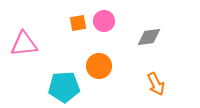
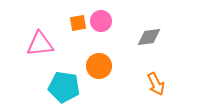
pink circle: moved 3 px left
pink triangle: moved 16 px right
cyan pentagon: rotated 12 degrees clockwise
